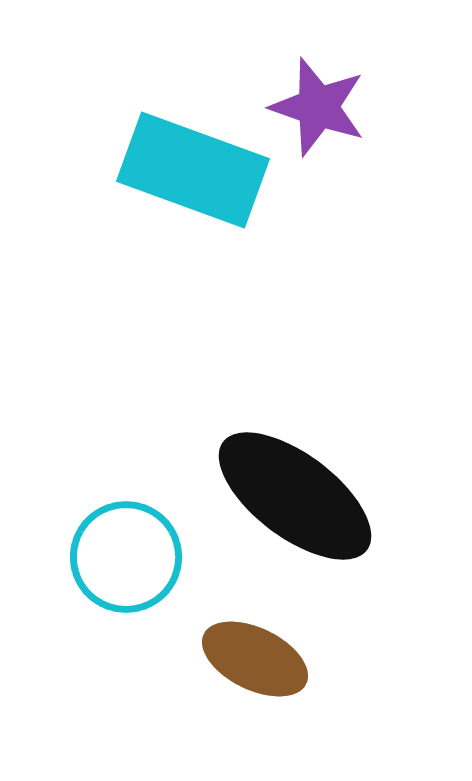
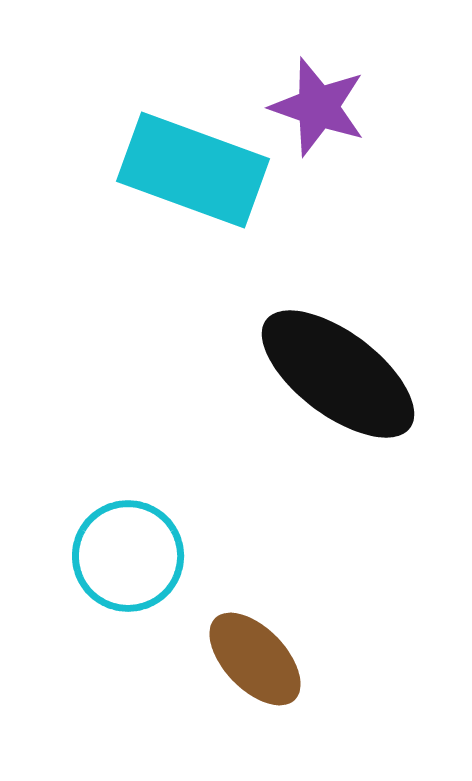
black ellipse: moved 43 px right, 122 px up
cyan circle: moved 2 px right, 1 px up
brown ellipse: rotated 20 degrees clockwise
